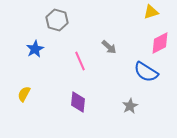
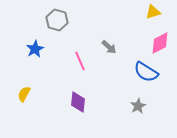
yellow triangle: moved 2 px right
gray star: moved 8 px right
